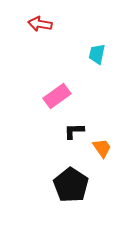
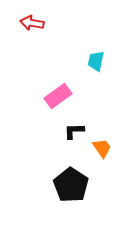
red arrow: moved 8 px left, 1 px up
cyan trapezoid: moved 1 px left, 7 px down
pink rectangle: moved 1 px right
